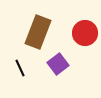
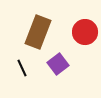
red circle: moved 1 px up
black line: moved 2 px right
